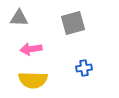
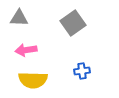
gray square: rotated 20 degrees counterclockwise
pink arrow: moved 5 px left, 1 px down
blue cross: moved 2 px left, 3 px down
